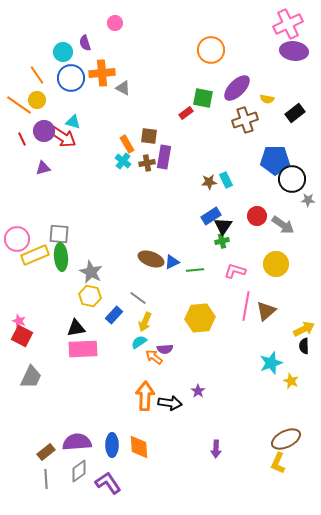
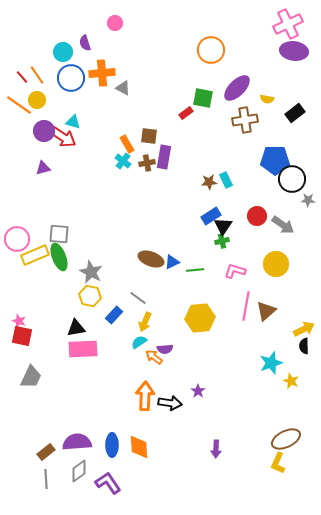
brown cross at (245, 120): rotated 10 degrees clockwise
red line at (22, 139): moved 62 px up; rotated 16 degrees counterclockwise
green ellipse at (61, 257): moved 2 px left; rotated 16 degrees counterclockwise
red square at (22, 336): rotated 15 degrees counterclockwise
